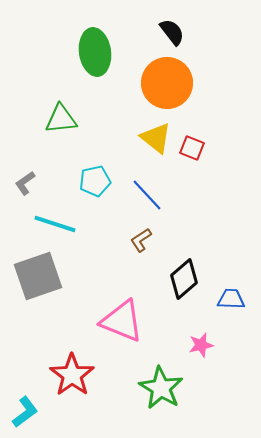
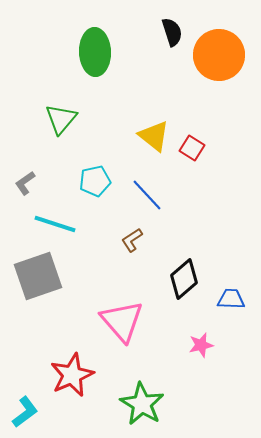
black semicircle: rotated 20 degrees clockwise
green ellipse: rotated 6 degrees clockwise
orange circle: moved 52 px right, 28 px up
green triangle: rotated 44 degrees counterclockwise
yellow triangle: moved 2 px left, 2 px up
red square: rotated 10 degrees clockwise
brown L-shape: moved 9 px left
pink triangle: rotated 27 degrees clockwise
red star: rotated 12 degrees clockwise
green star: moved 19 px left, 16 px down
